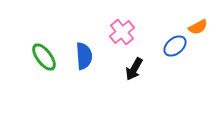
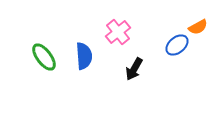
pink cross: moved 4 px left
blue ellipse: moved 2 px right, 1 px up
